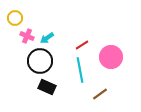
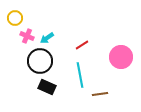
pink circle: moved 10 px right
cyan line: moved 5 px down
brown line: rotated 28 degrees clockwise
